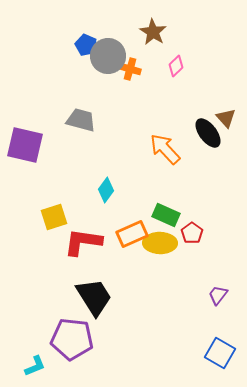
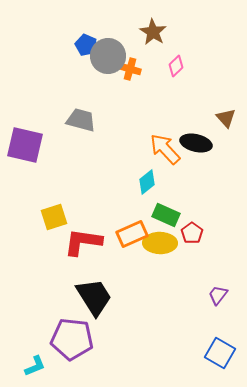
black ellipse: moved 12 px left, 10 px down; rotated 40 degrees counterclockwise
cyan diamond: moved 41 px right, 8 px up; rotated 15 degrees clockwise
